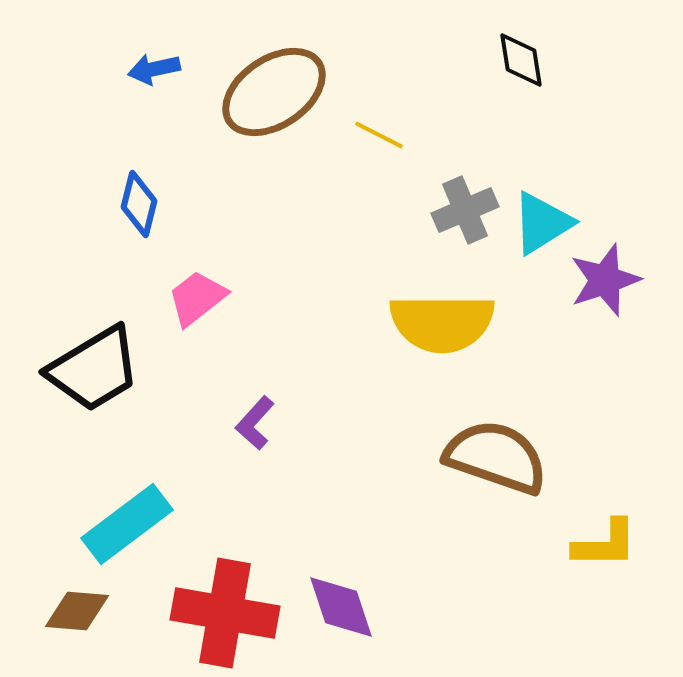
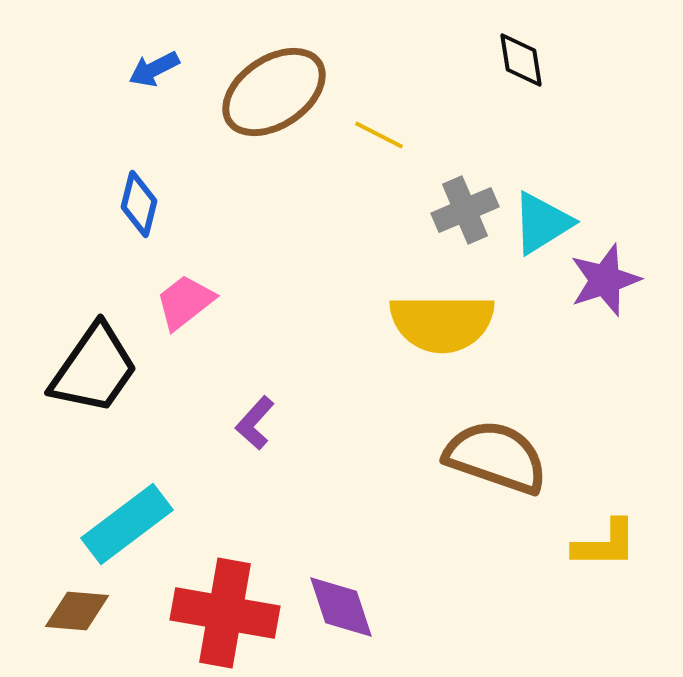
blue arrow: rotated 15 degrees counterclockwise
pink trapezoid: moved 12 px left, 4 px down
black trapezoid: rotated 24 degrees counterclockwise
